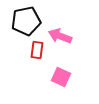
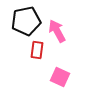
pink arrow: moved 3 px left, 5 px up; rotated 40 degrees clockwise
pink square: moved 1 px left
